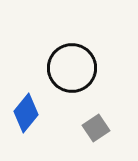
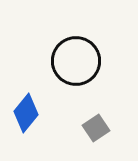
black circle: moved 4 px right, 7 px up
